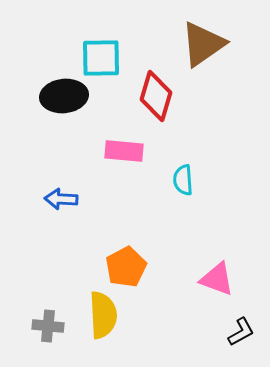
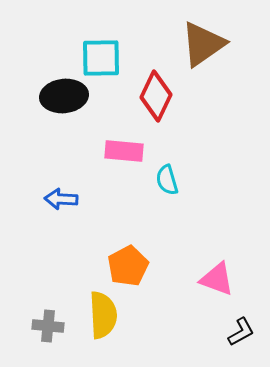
red diamond: rotated 9 degrees clockwise
cyan semicircle: moved 16 px left; rotated 12 degrees counterclockwise
orange pentagon: moved 2 px right, 1 px up
